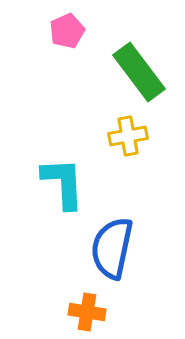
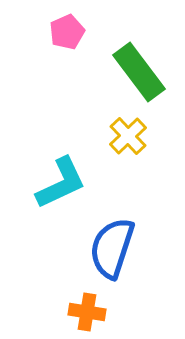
pink pentagon: moved 1 px down
yellow cross: rotated 33 degrees counterclockwise
cyan L-shape: moved 2 px left; rotated 68 degrees clockwise
blue semicircle: rotated 6 degrees clockwise
